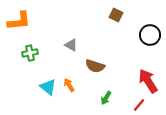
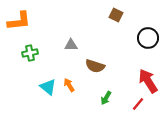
black circle: moved 2 px left, 3 px down
gray triangle: rotated 32 degrees counterclockwise
red line: moved 1 px left, 1 px up
